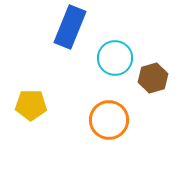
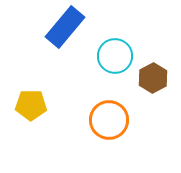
blue rectangle: moved 5 px left; rotated 18 degrees clockwise
cyan circle: moved 2 px up
brown hexagon: rotated 12 degrees counterclockwise
